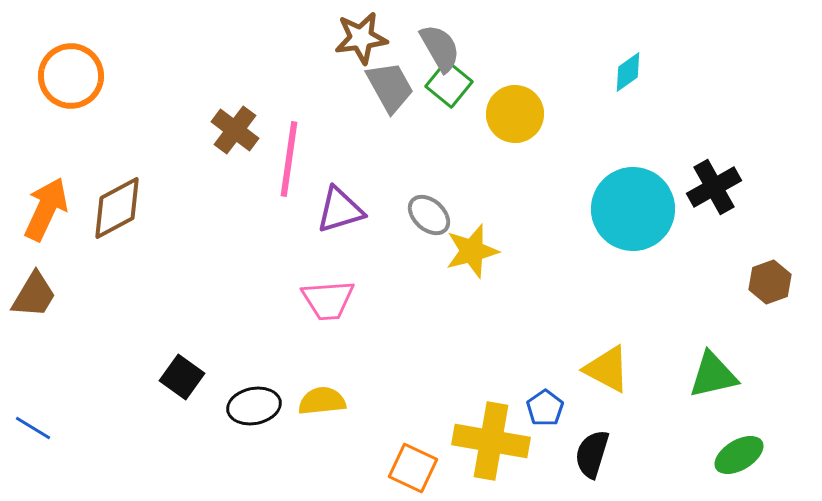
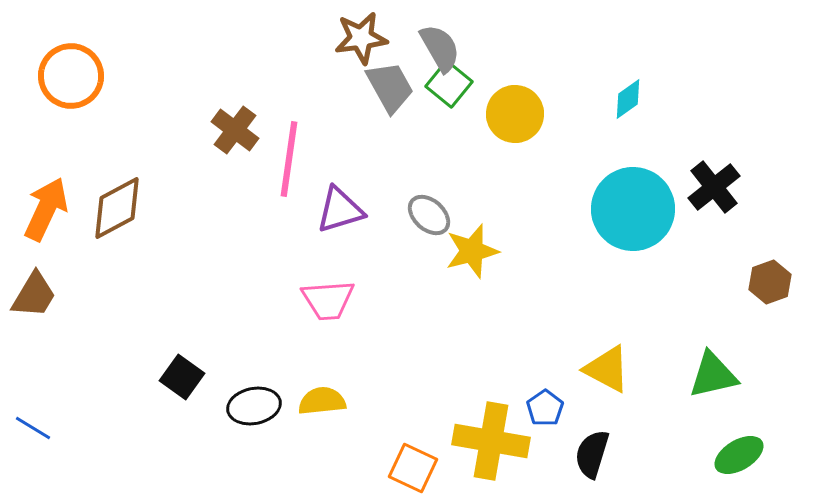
cyan diamond: moved 27 px down
black cross: rotated 10 degrees counterclockwise
